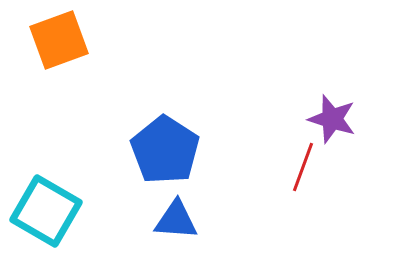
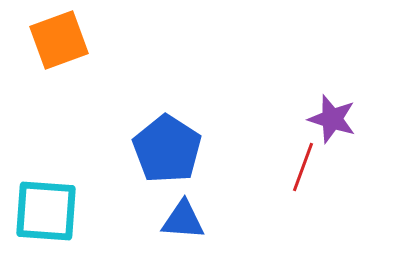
blue pentagon: moved 2 px right, 1 px up
cyan square: rotated 26 degrees counterclockwise
blue triangle: moved 7 px right
